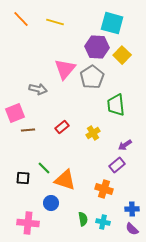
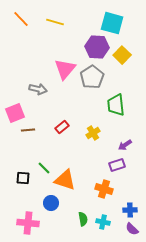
purple rectangle: rotated 21 degrees clockwise
blue cross: moved 2 px left, 1 px down
